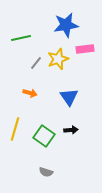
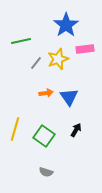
blue star: rotated 25 degrees counterclockwise
green line: moved 3 px down
orange arrow: moved 16 px right; rotated 24 degrees counterclockwise
black arrow: moved 5 px right; rotated 56 degrees counterclockwise
